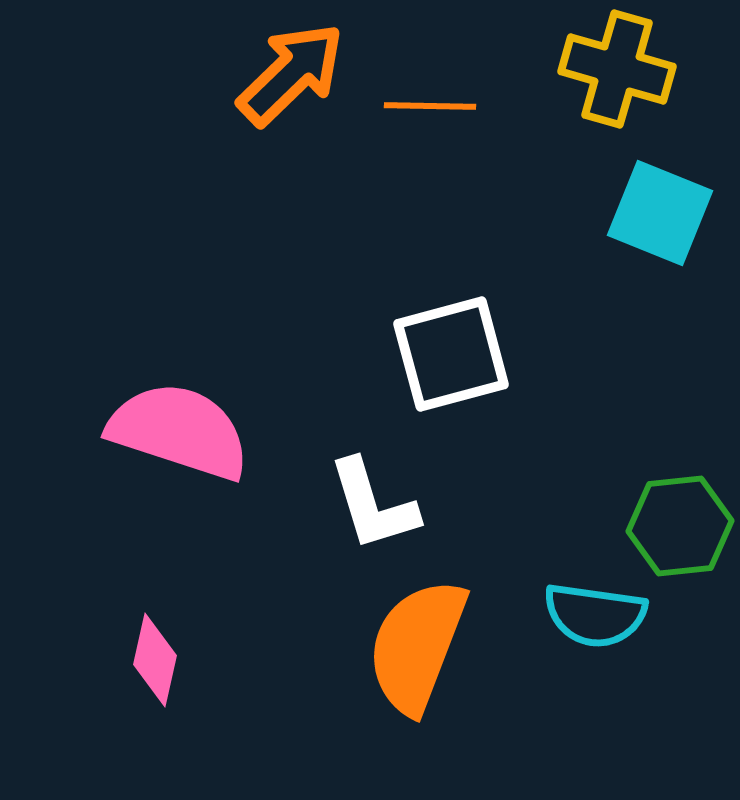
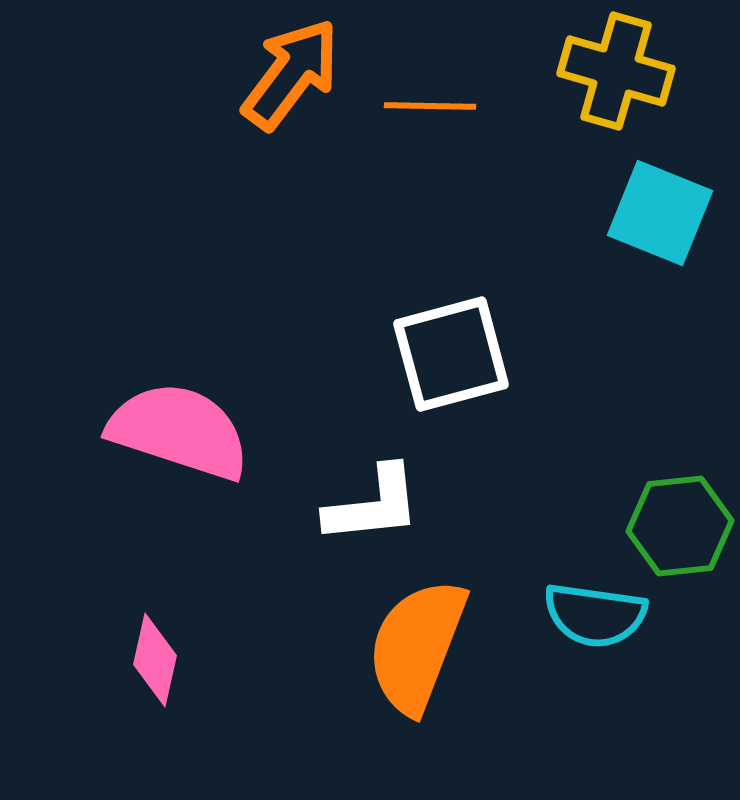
yellow cross: moved 1 px left, 2 px down
orange arrow: rotated 9 degrees counterclockwise
white L-shape: rotated 79 degrees counterclockwise
